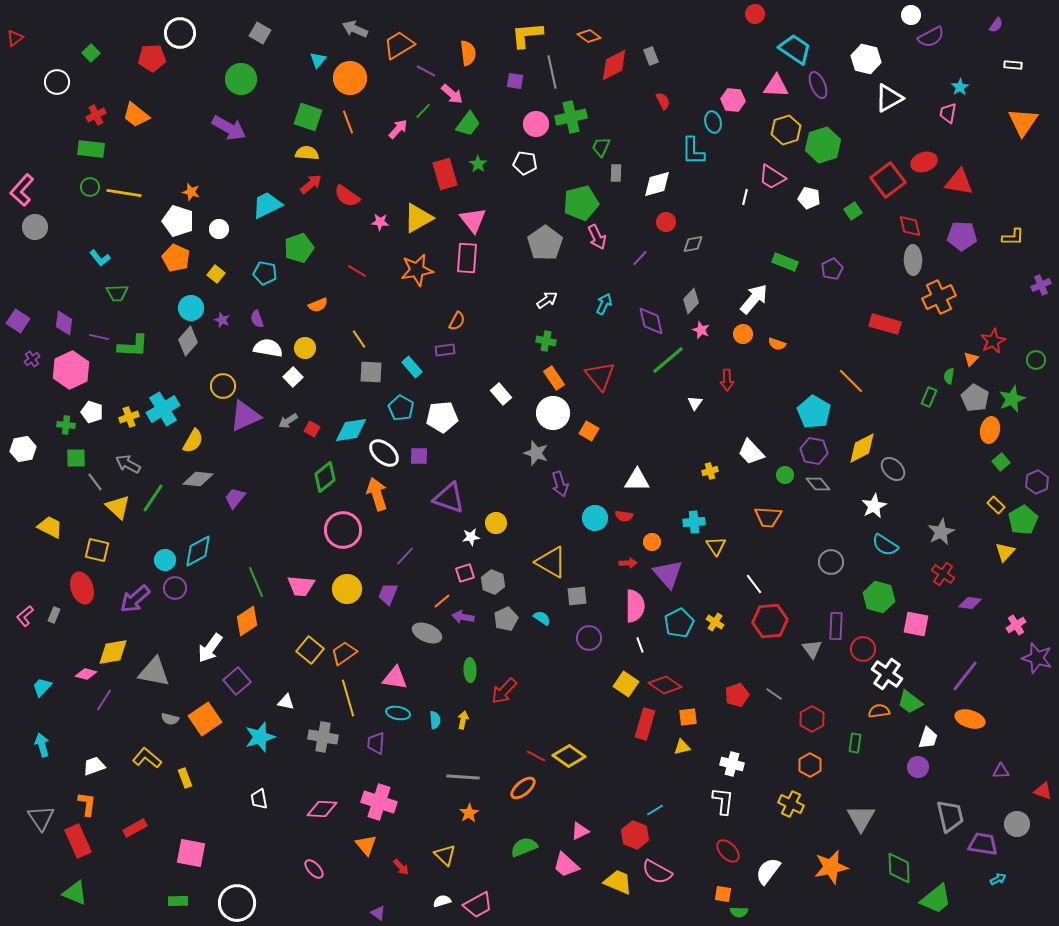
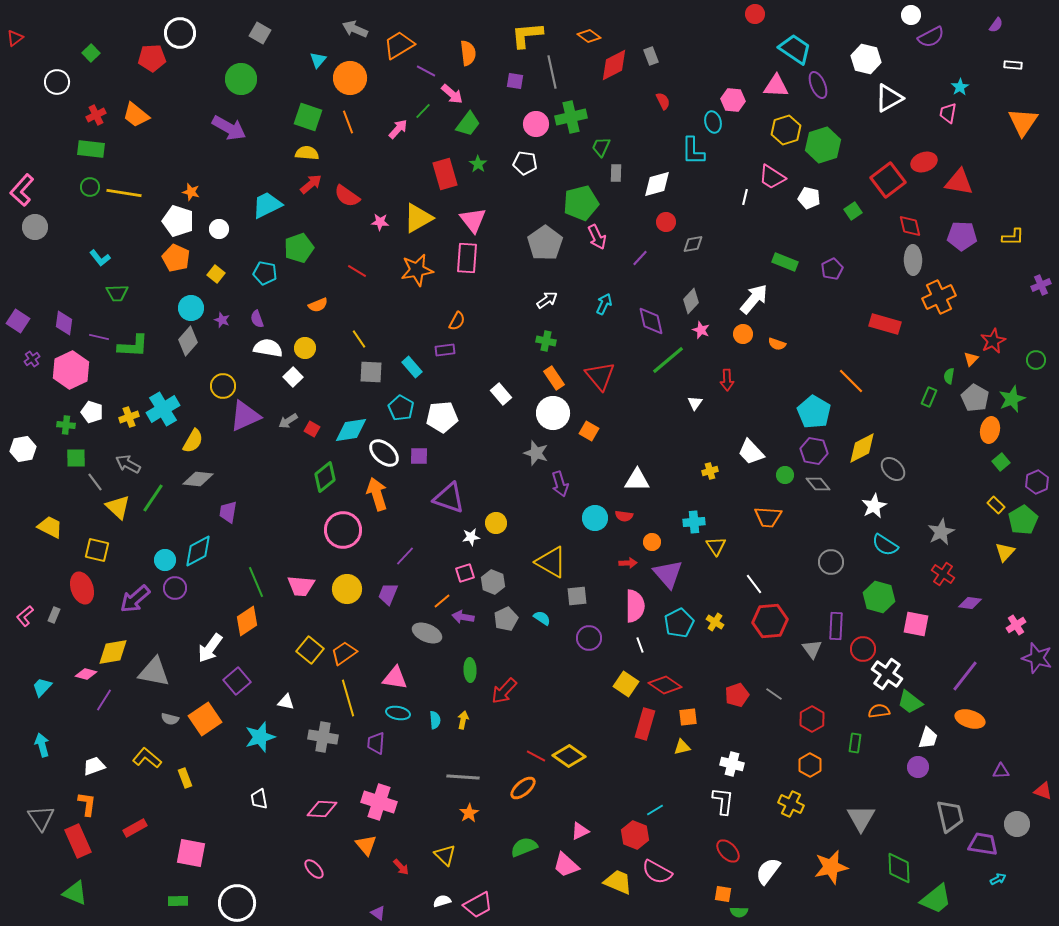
purple trapezoid at (235, 498): moved 7 px left, 14 px down; rotated 30 degrees counterclockwise
